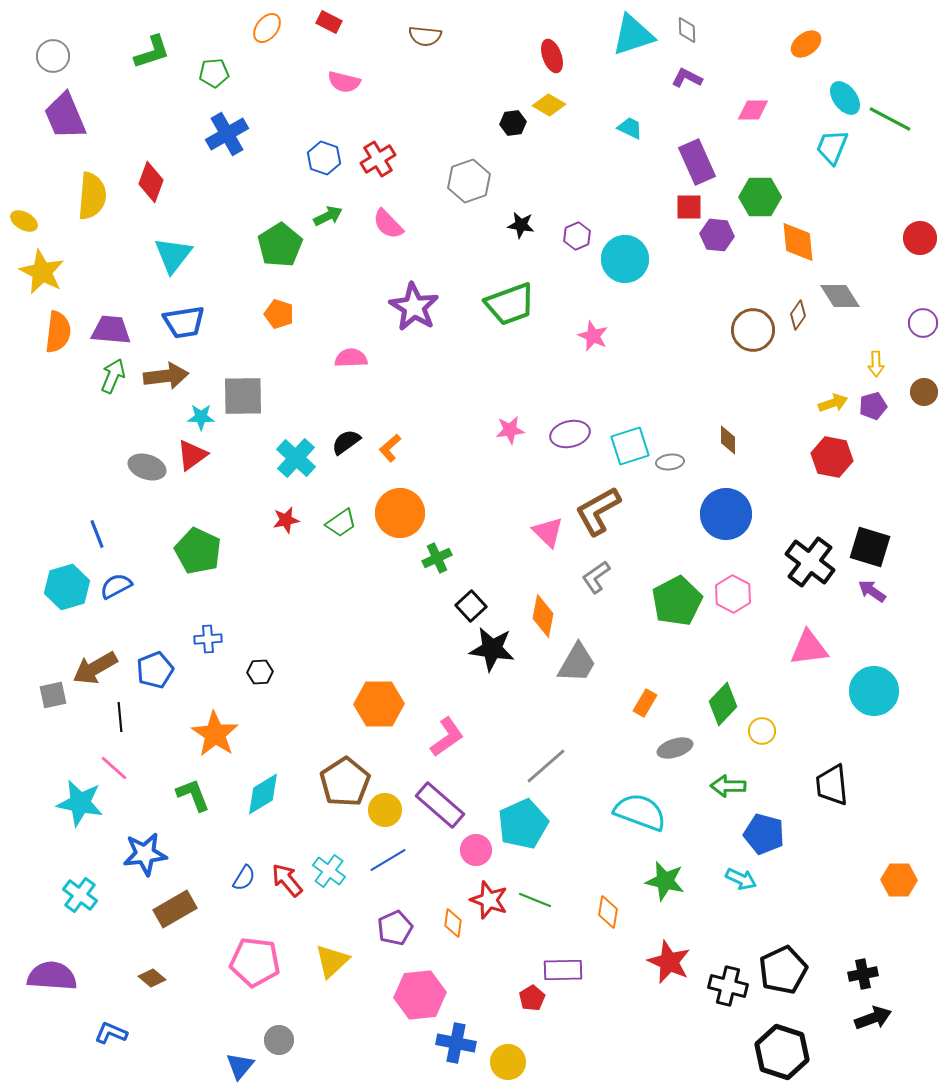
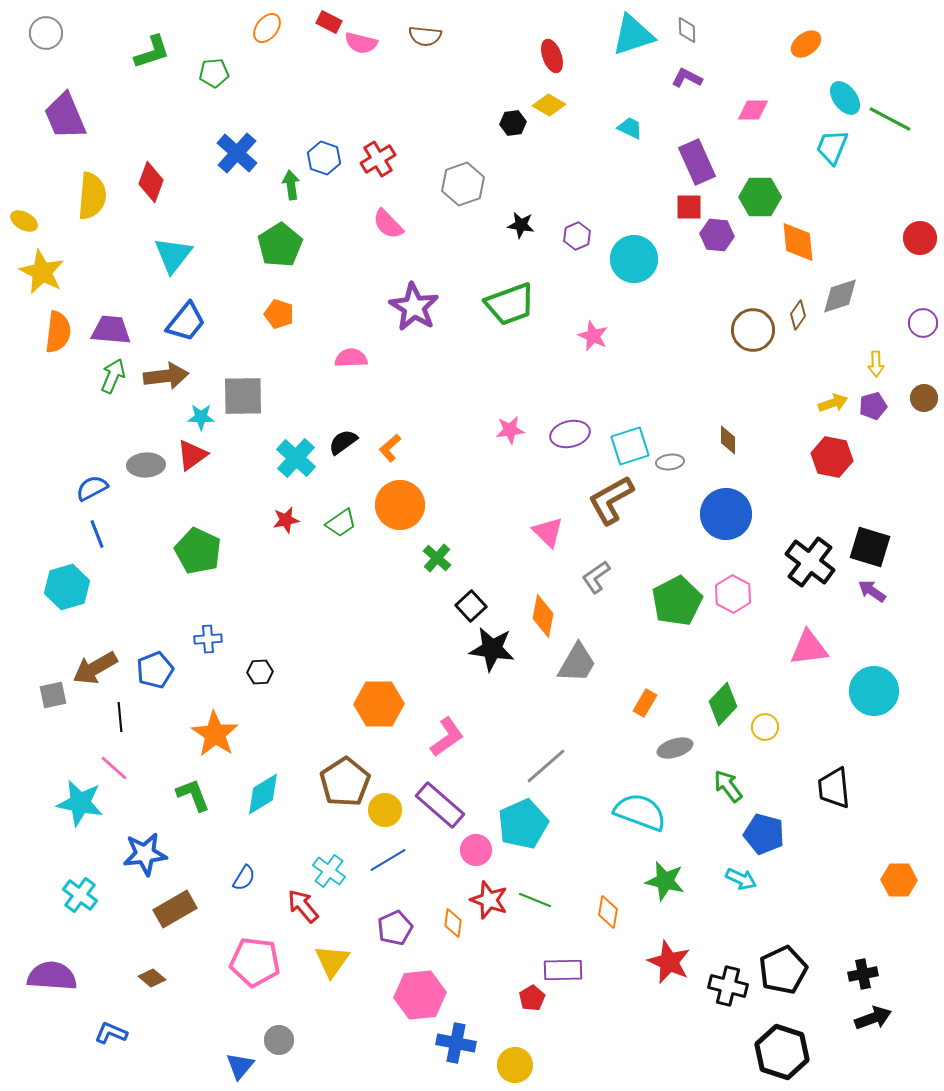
gray circle at (53, 56): moved 7 px left, 23 px up
pink semicircle at (344, 82): moved 17 px right, 39 px up
blue cross at (227, 134): moved 10 px right, 19 px down; rotated 18 degrees counterclockwise
gray hexagon at (469, 181): moved 6 px left, 3 px down
green arrow at (328, 216): moved 37 px left, 31 px up; rotated 72 degrees counterclockwise
cyan circle at (625, 259): moved 9 px right
gray diamond at (840, 296): rotated 75 degrees counterclockwise
blue trapezoid at (184, 322): moved 2 px right; rotated 42 degrees counterclockwise
brown circle at (924, 392): moved 6 px down
black semicircle at (346, 442): moved 3 px left
gray ellipse at (147, 467): moved 1 px left, 2 px up; rotated 21 degrees counterclockwise
brown L-shape at (598, 511): moved 13 px right, 11 px up
orange circle at (400, 513): moved 8 px up
green cross at (437, 558): rotated 24 degrees counterclockwise
blue semicircle at (116, 586): moved 24 px left, 98 px up
yellow circle at (762, 731): moved 3 px right, 4 px up
black trapezoid at (832, 785): moved 2 px right, 3 px down
green arrow at (728, 786): rotated 52 degrees clockwise
red arrow at (287, 880): moved 16 px right, 26 px down
yellow triangle at (332, 961): rotated 12 degrees counterclockwise
yellow circle at (508, 1062): moved 7 px right, 3 px down
